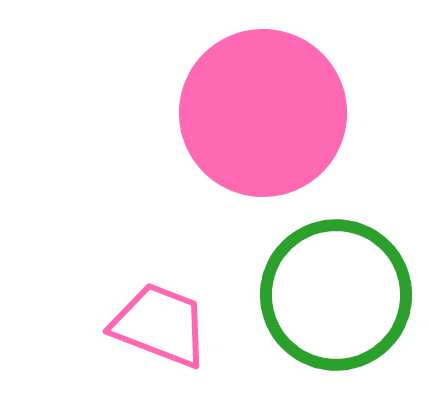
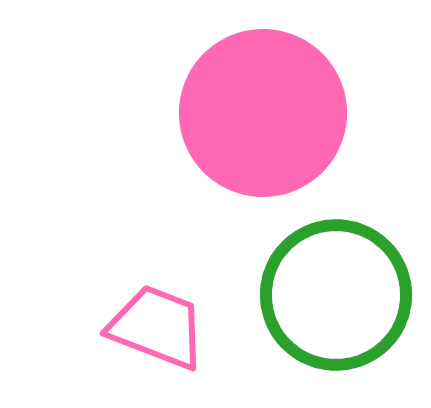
pink trapezoid: moved 3 px left, 2 px down
